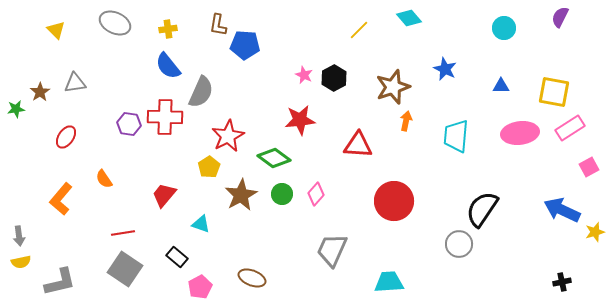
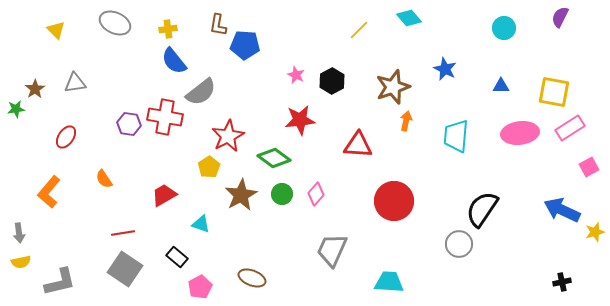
blue semicircle at (168, 66): moved 6 px right, 5 px up
pink star at (304, 75): moved 8 px left
black hexagon at (334, 78): moved 2 px left, 3 px down
brown star at (40, 92): moved 5 px left, 3 px up
gray semicircle at (201, 92): rotated 28 degrees clockwise
red cross at (165, 117): rotated 8 degrees clockwise
red trapezoid at (164, 195): rotated 20 degrees clockwise
orange L-shape at (61, 199): moved 12 px left, 7 px up
gray arrow at (19, 236): moved 3 px up
cyan trapezoid at (389, 282): rotated 8 degrees clockwise
